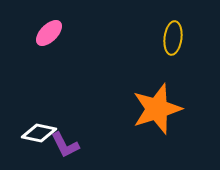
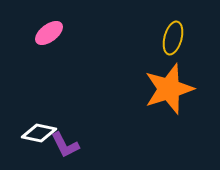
pink ellipse: rotated 8 degrees clockwise
yellow ellipse: rotated 8 degrees clockwise
orange star: moved 12 px right, 20 px up
